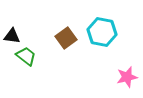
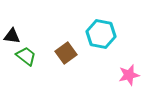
cyan hexagon: moved 1 px left, 2 px down
brown square: moved 15 px down
pink star: moved 2 px right, 2 px up
